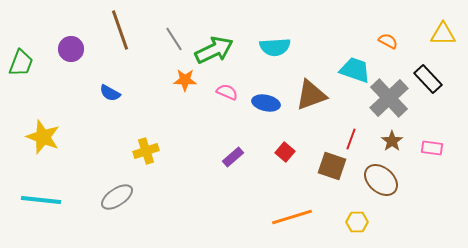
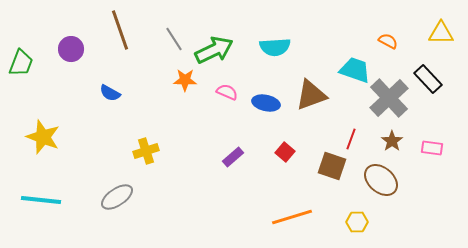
yellow triangle: moved 2 px left, 1 px up
